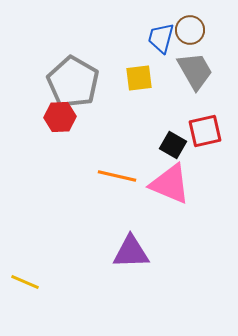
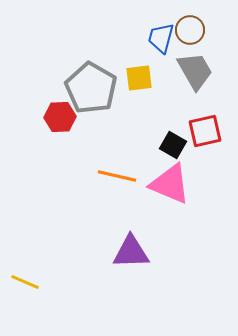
gray pentagon: moved 18 px right, 6 px down
